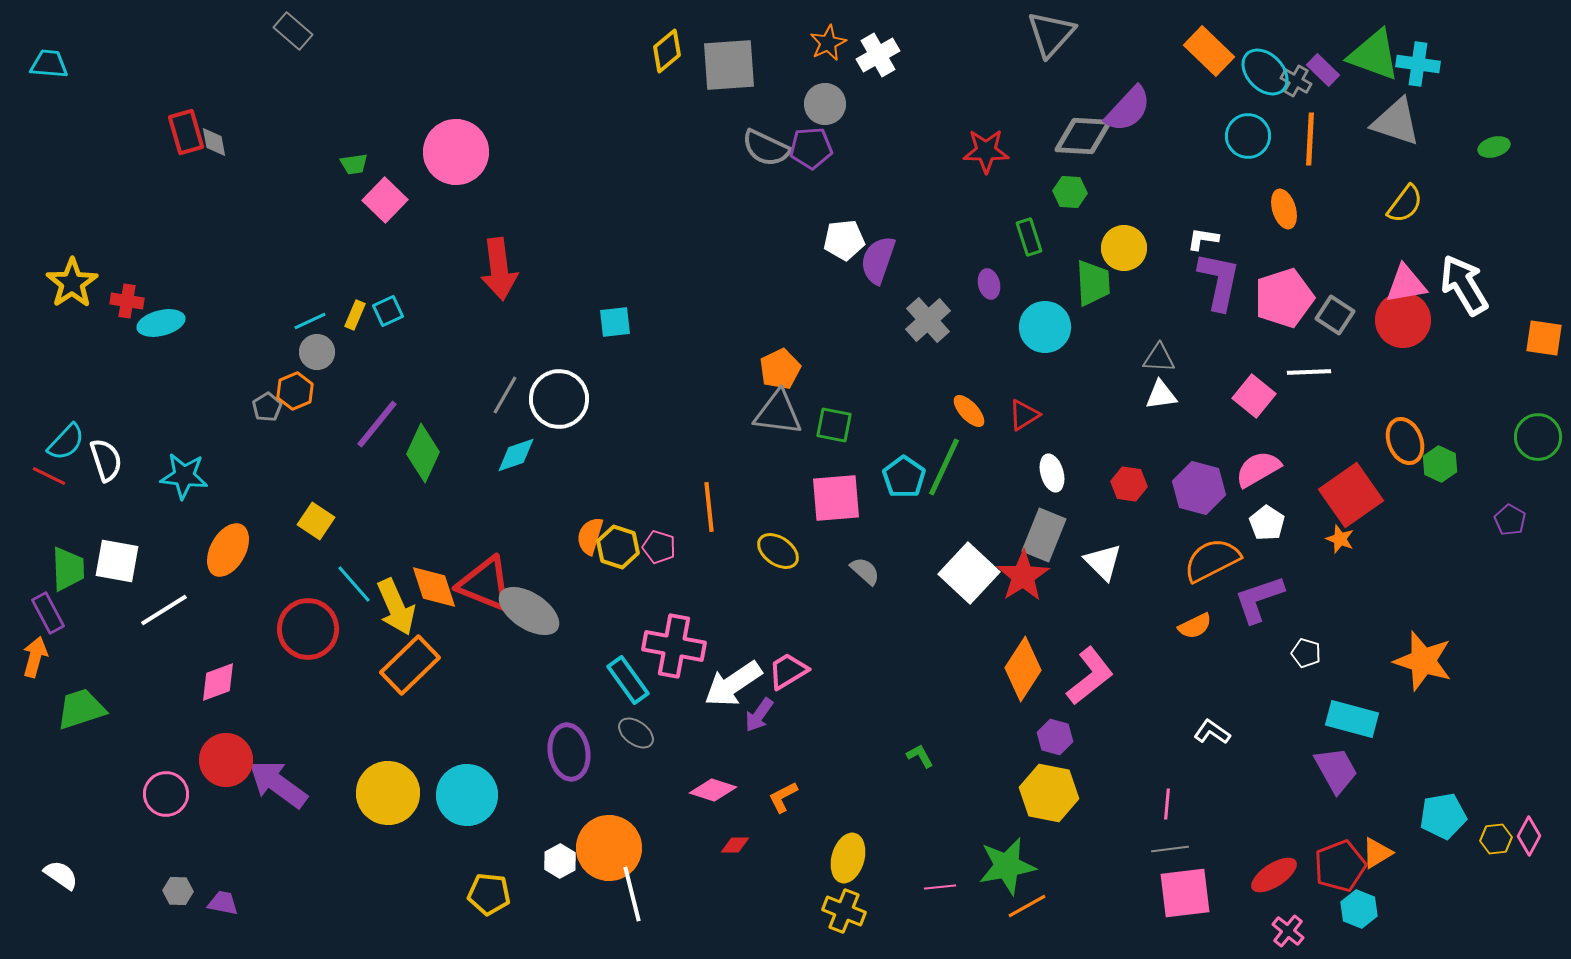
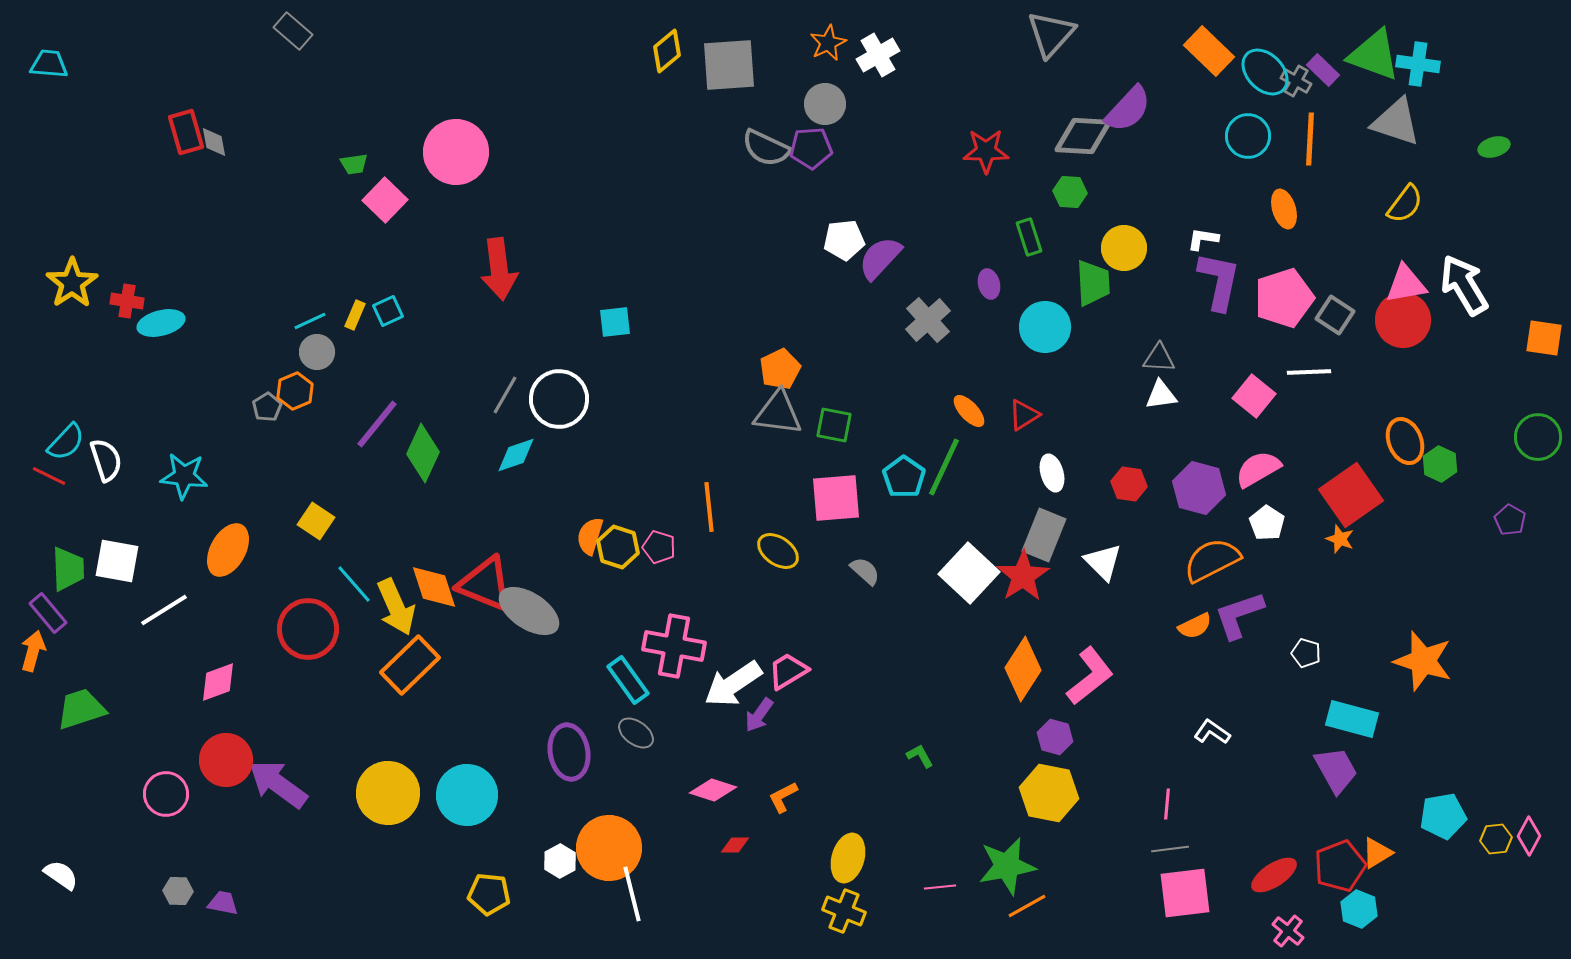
purple semicircle at (878, 260): moved 2 px right, 2 px up; rotated 24 degrees clockwise
purple L-shape at (1259, 599): moved 20 px left, 16 px down
purple rectangle at (48, 613): rotated 12 degrees counterclockwise
orange arrow at (35, 657): moved 2 px left, 6 px up
